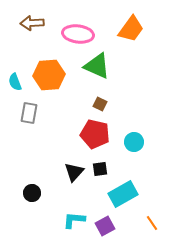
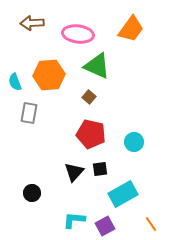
brown square: moved 11 px left, 7 px up; rotated 16 degrees clockwise
red pentagon: moved 4 px left
orange line: moved 1 px left, 1 px down
